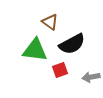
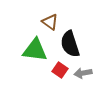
black semicircle: moved 2 px left; rotated 100 degrees clockwise
red square: rotated 35 degrees counterclockwise
gray arrow: moved 8 px left, 4 px up
